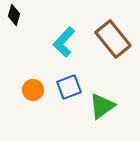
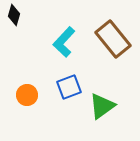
orange circle: moved 6 px left, 5 px down
